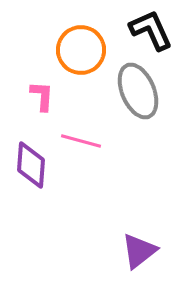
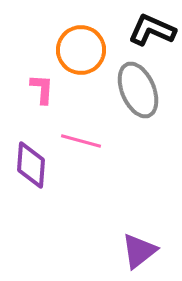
black L-shape: moved 1 px right; rotated 42 degrees counterclockwise
gray ellipse: moved 1 px up
pink L-shape: moved 7 px up
